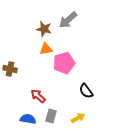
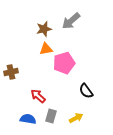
gray arrow: moved 3 px right, 1 px down
brown star: rotated 28 degrees counterclockwise
brown cross: moved 1 px right, 3 px down; rotated 24 degrees counterclockwise
yellow arrow: moved 2 px left
